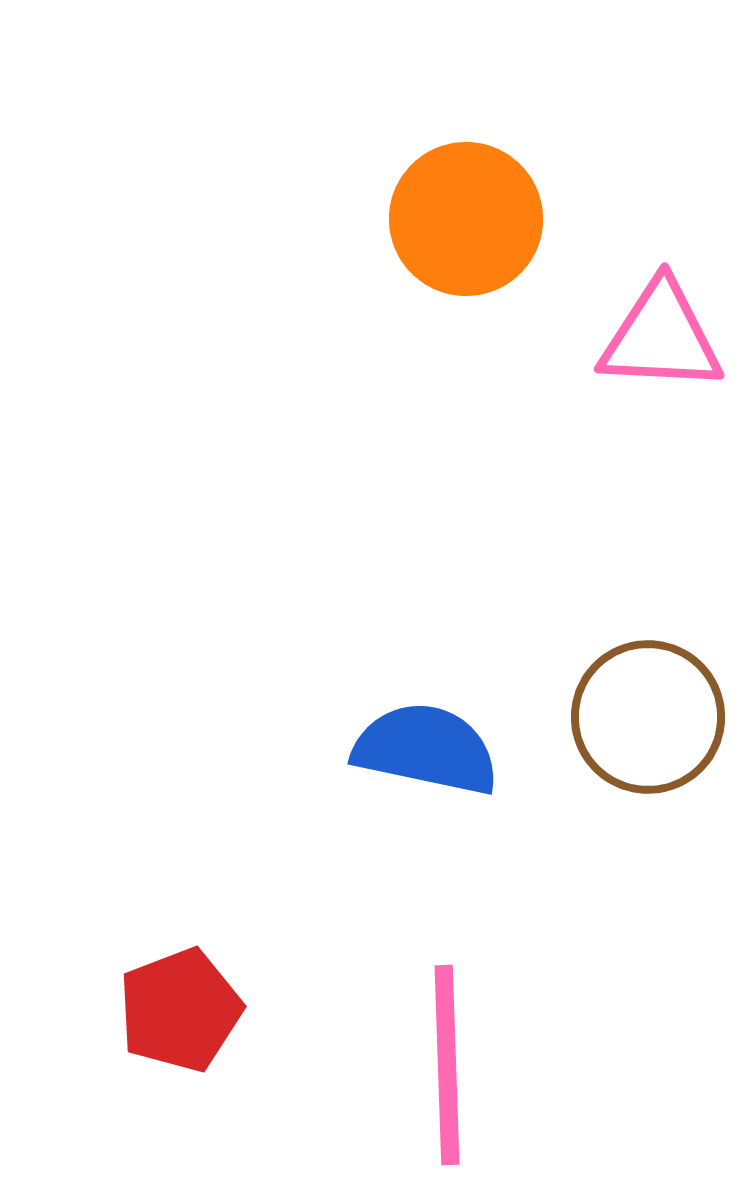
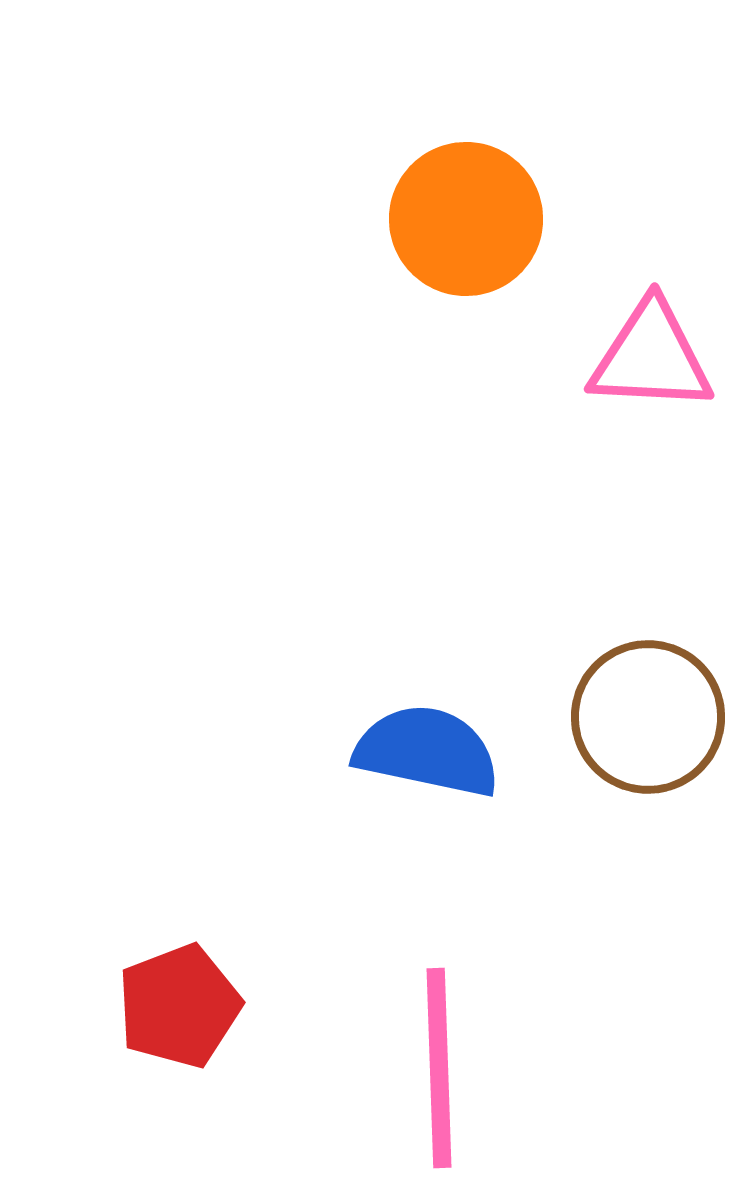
pink triangle: moved 10 px left, 20 px down
blue semicircle: moved 1 px right, 2 px down
red pentagon: moved 1 px left, 4 px up
pink line: moved 8 px left, 3 px down
